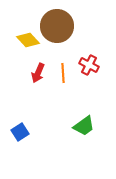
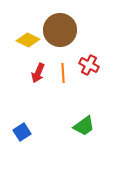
brown circle: moved 3 px right, 4 px down
yellow diamond: rotated 20 degrees counterclockwise
blue square: moved 2 px right
